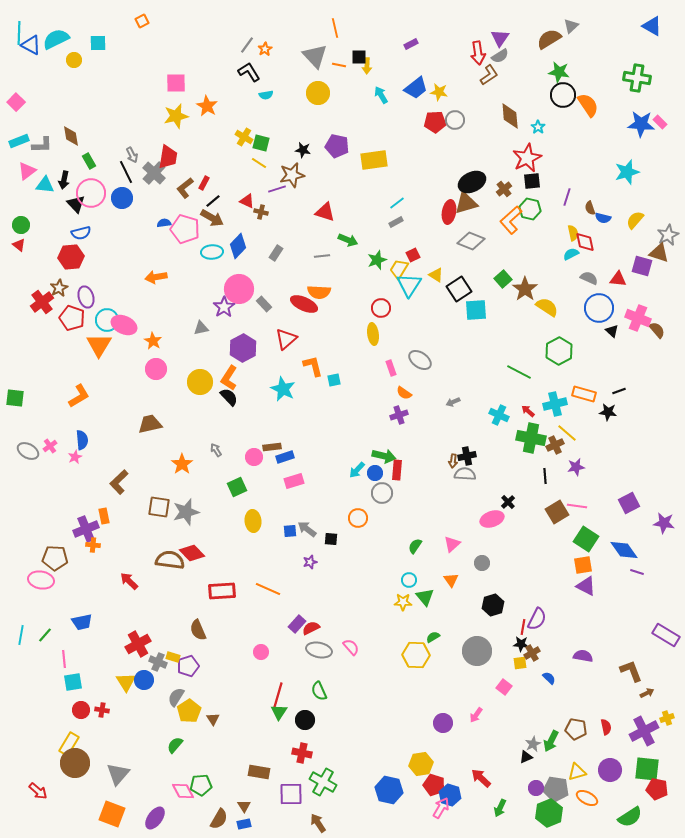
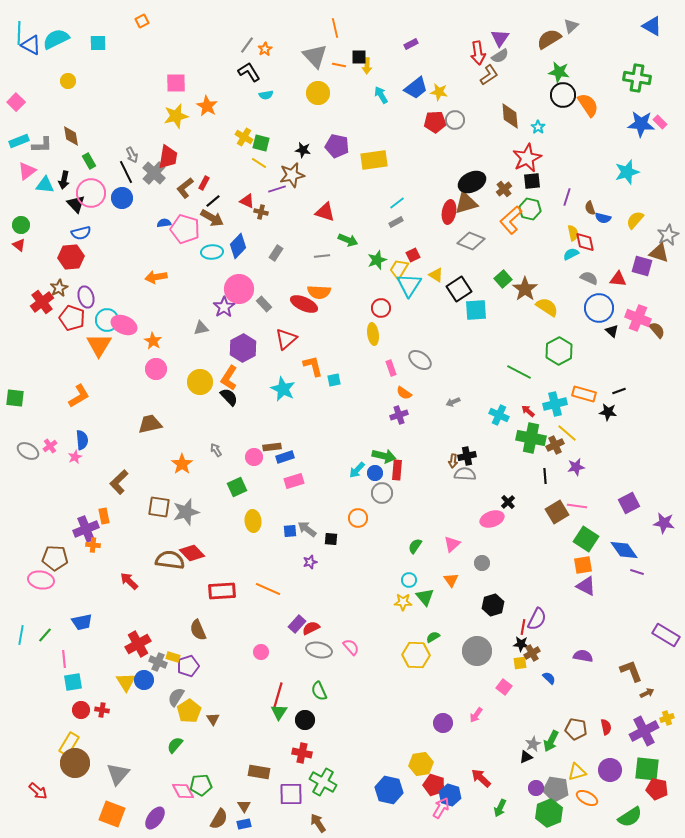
yellow circle at (74, 60): moved 6 px left, 21 px down
